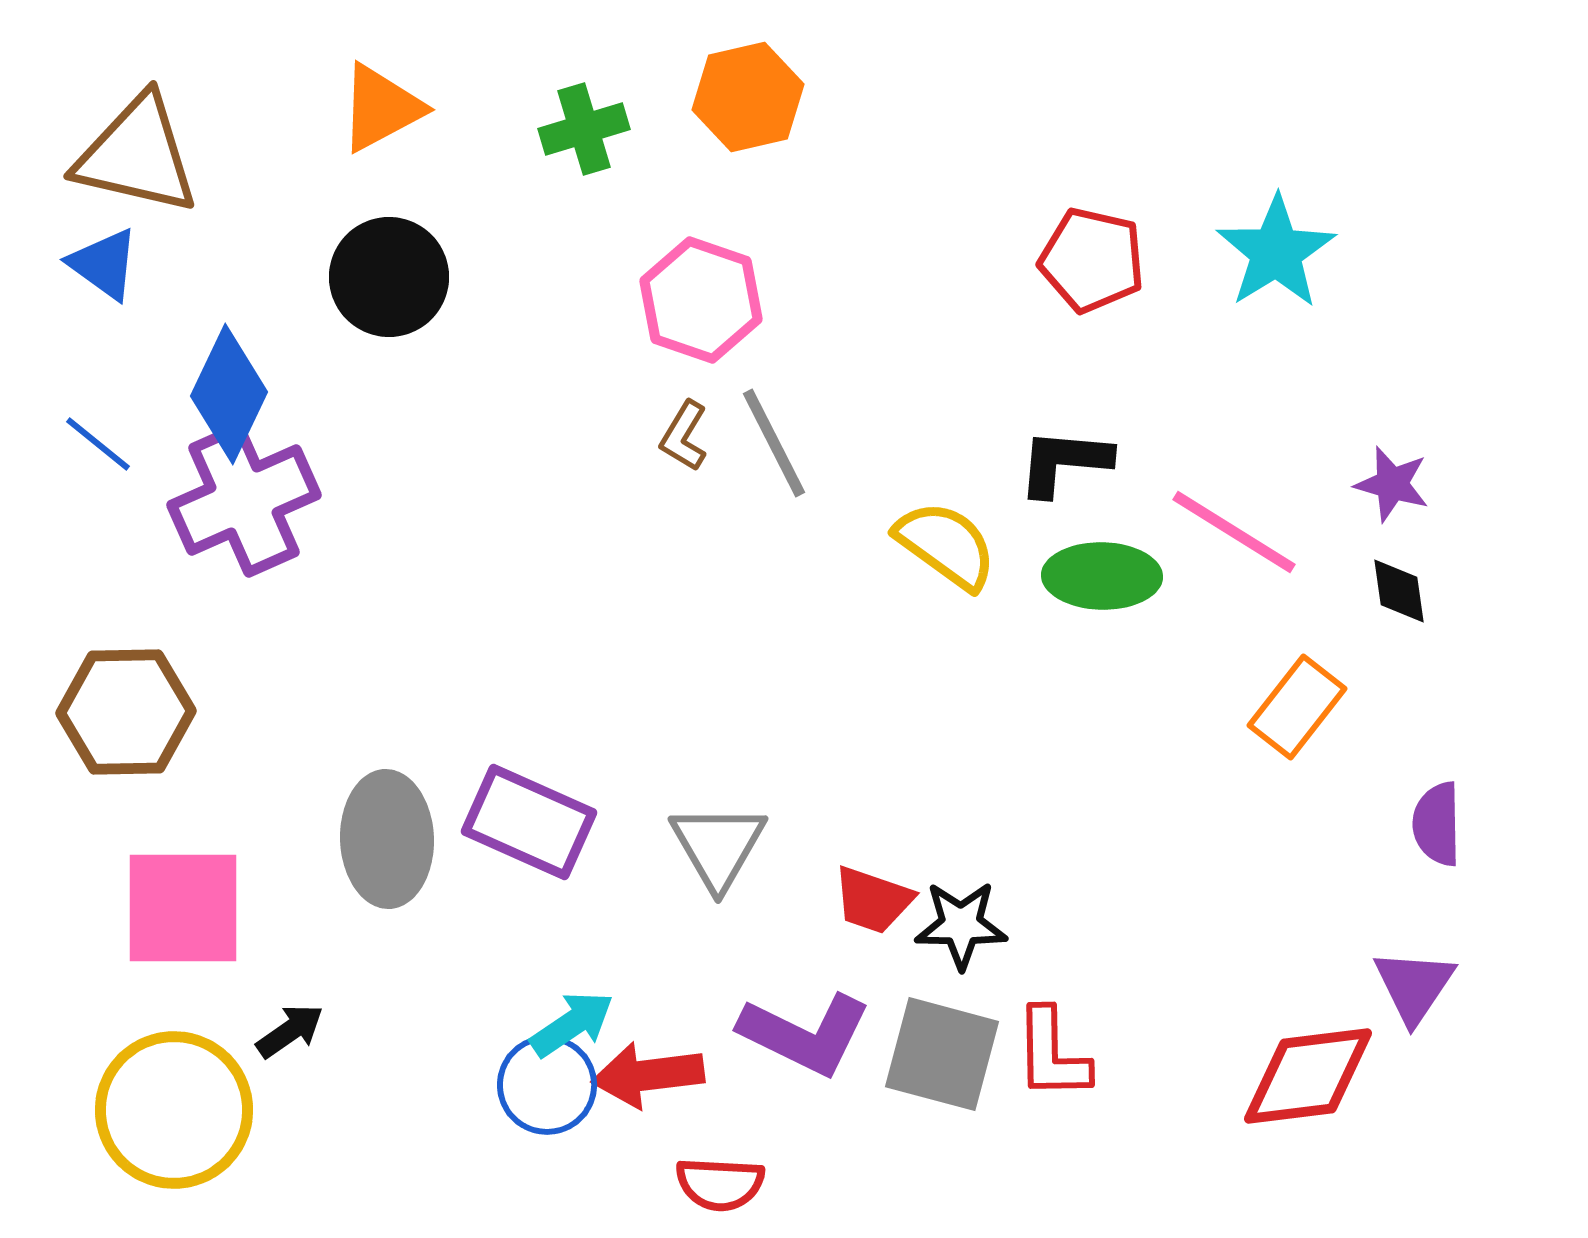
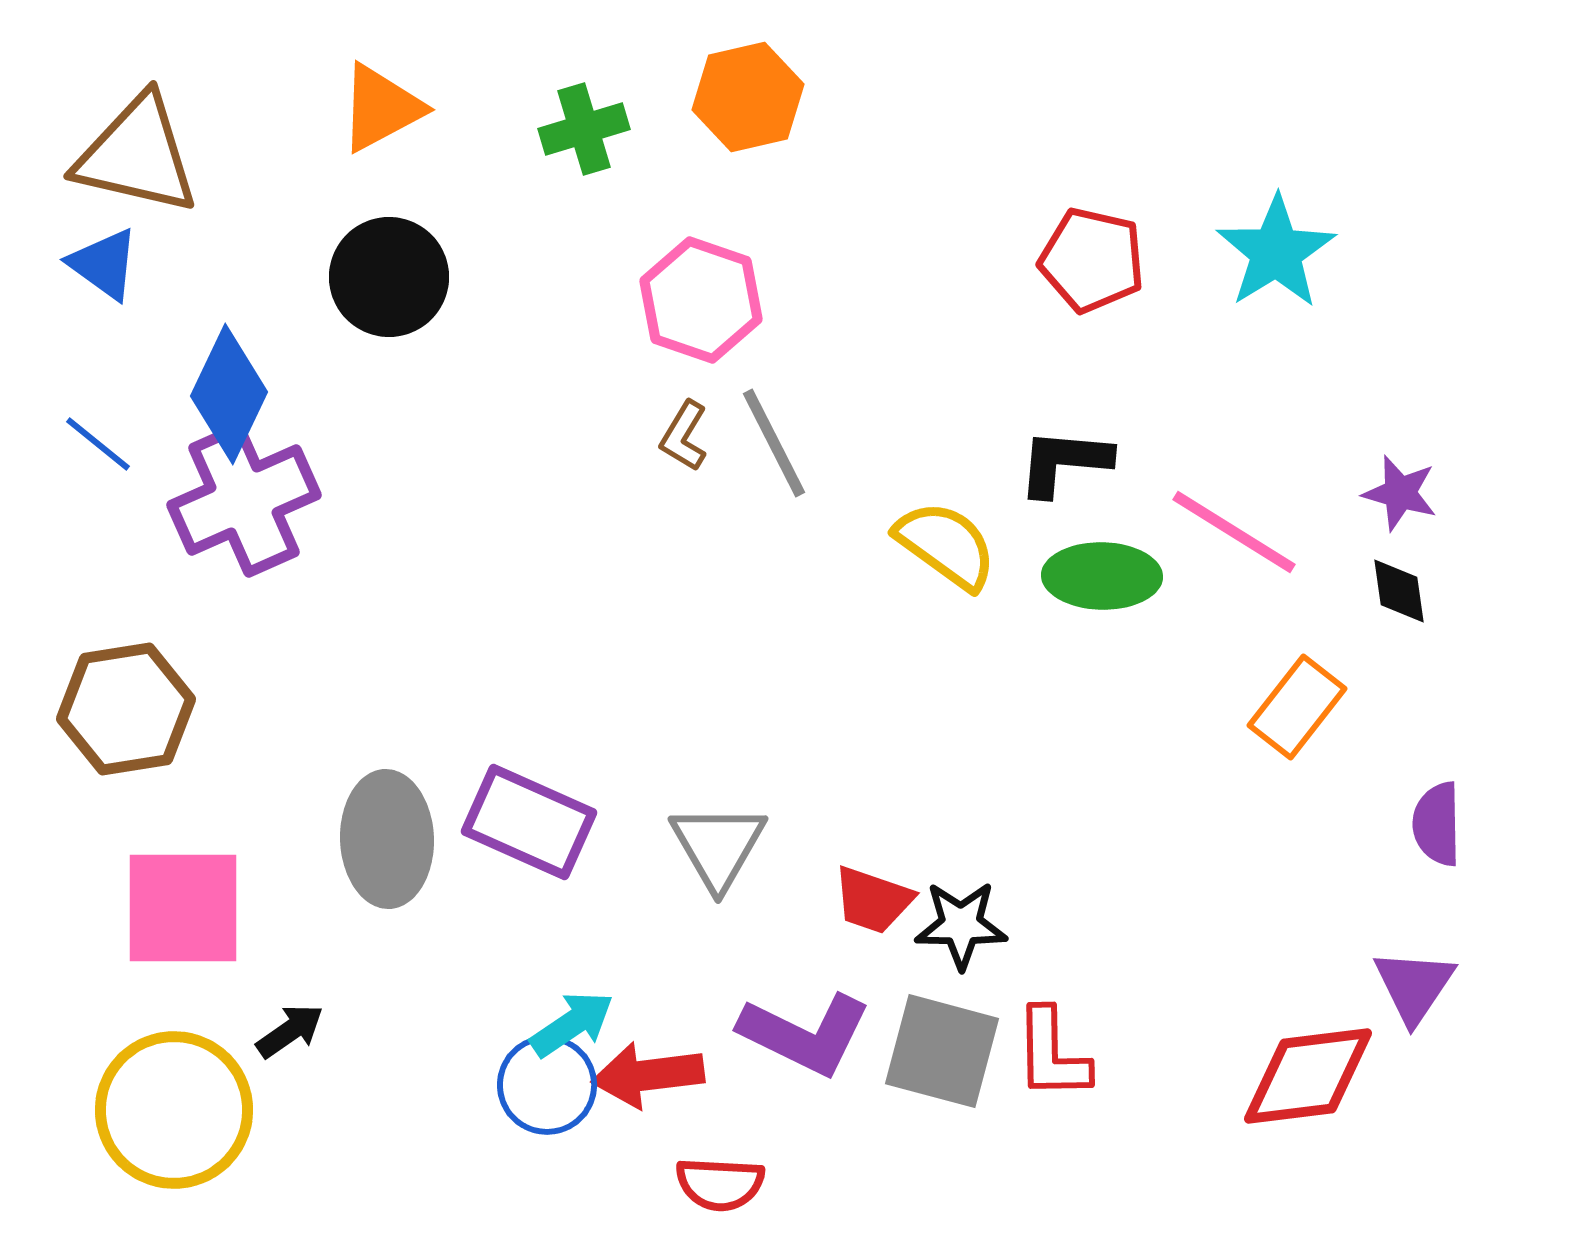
purple star: moved 8 px right, 9 px down
brown hexagon: moved 3 px up; rotated 8 degrees counterclockwise
gray square: moved 3 px up
